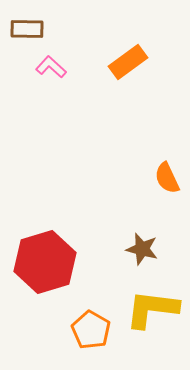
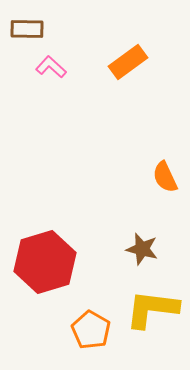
orange semicircle: moved 2 px left, 1 px up
